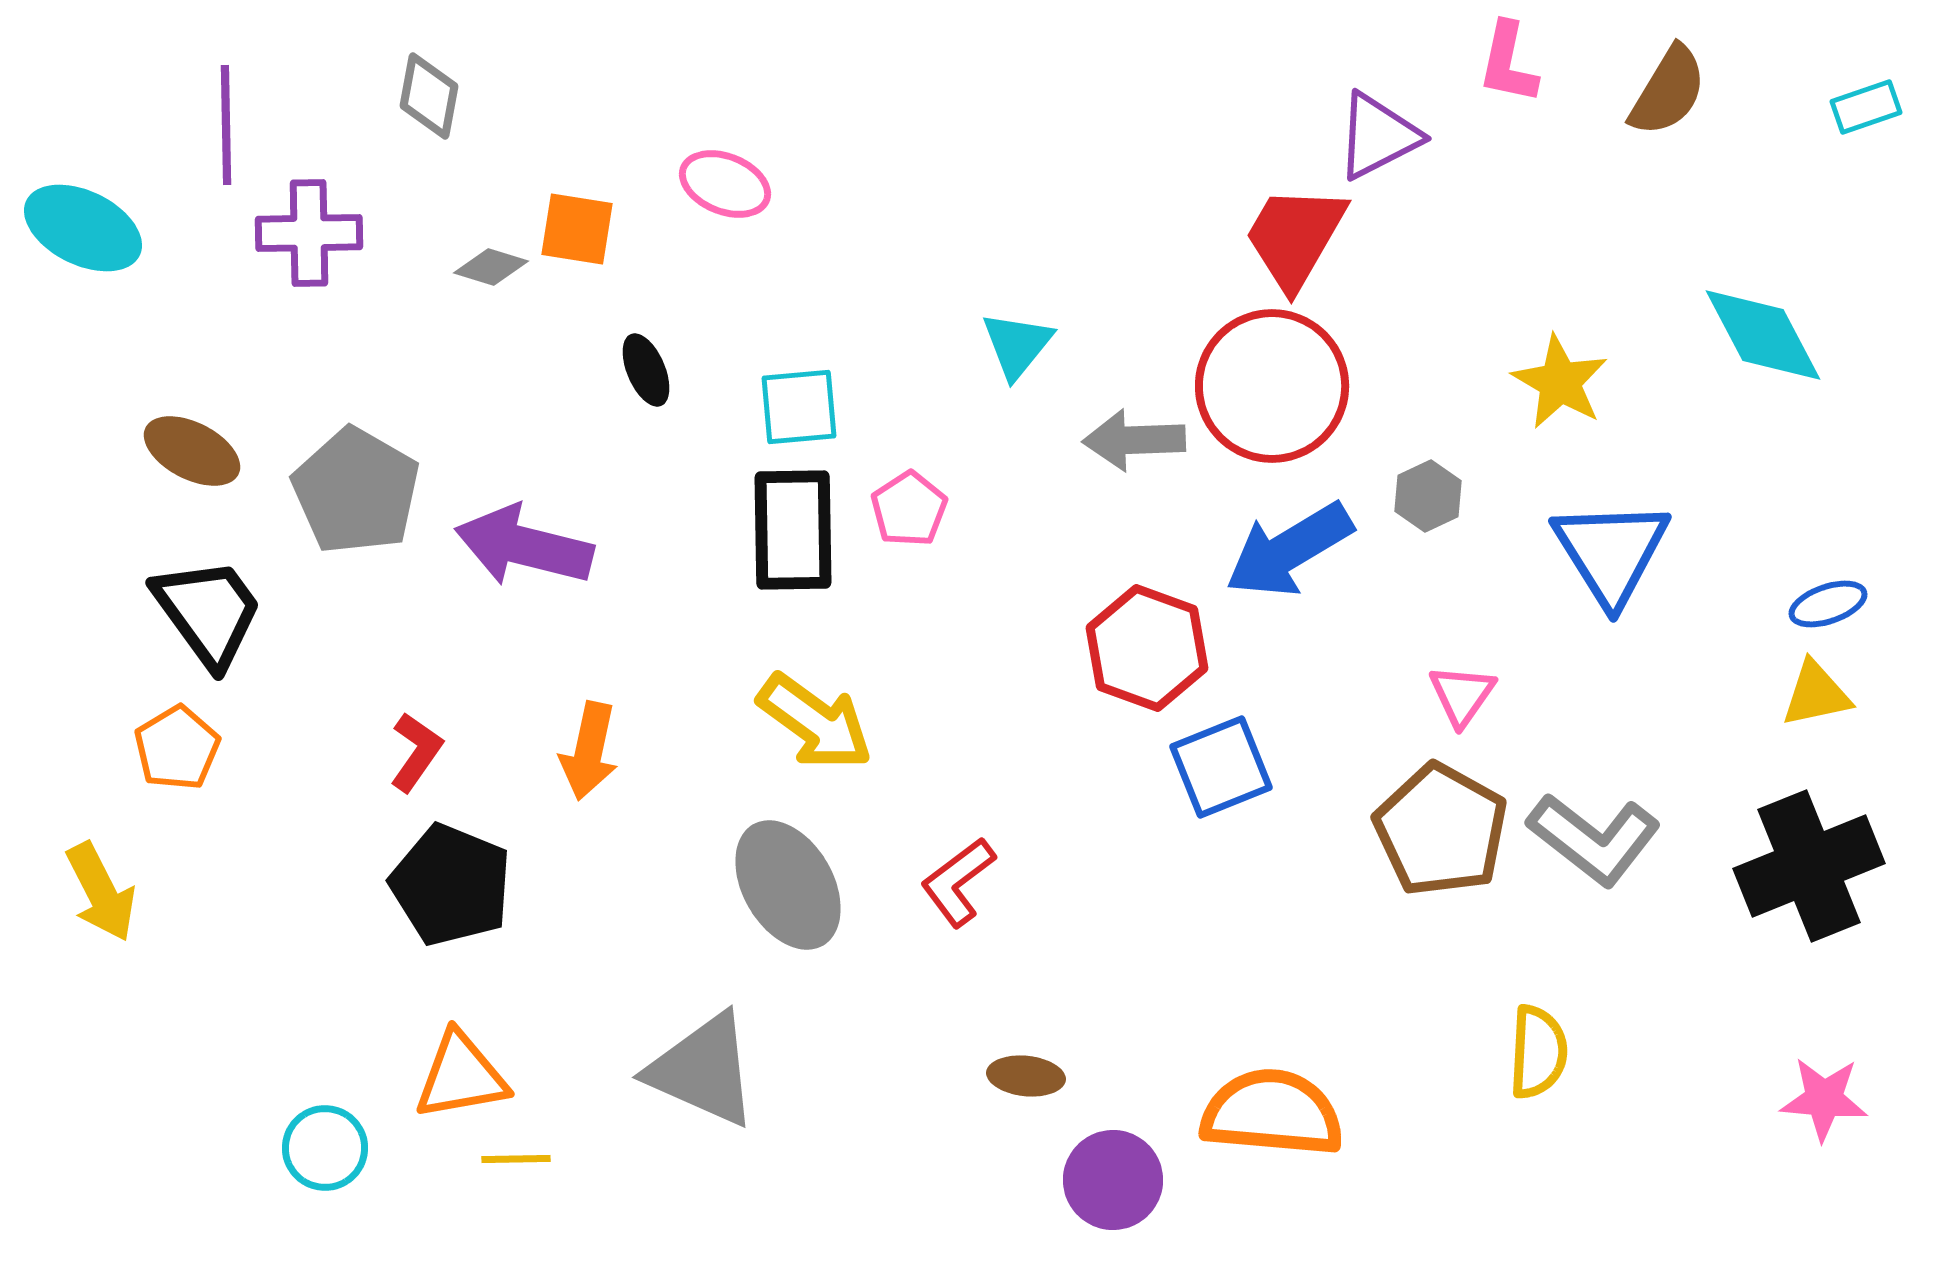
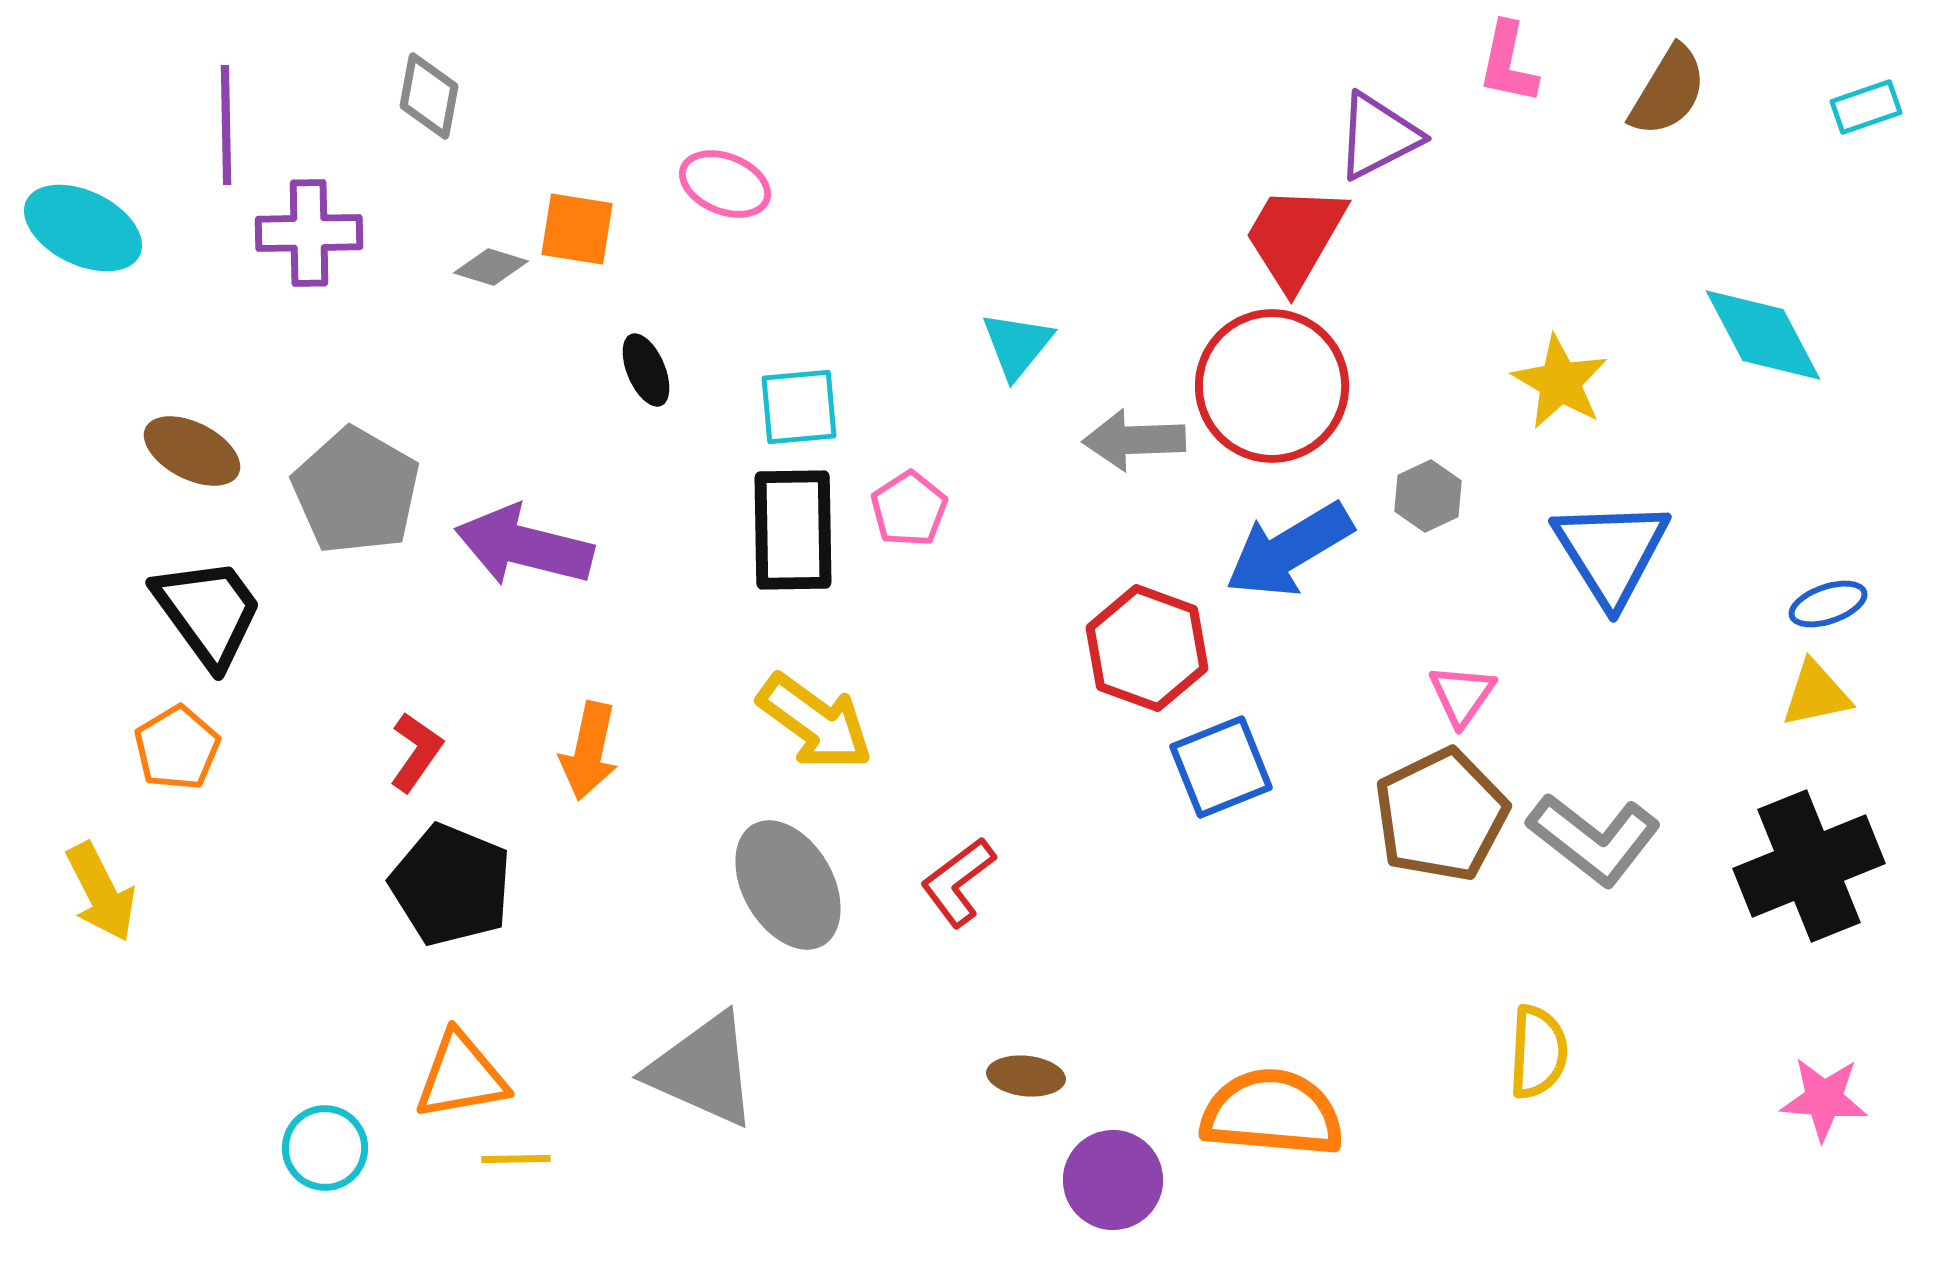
brown pentagon at (1441, 830): moved 15 px up; rotated 17 degrees clockwise
